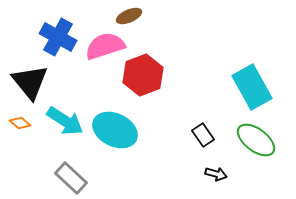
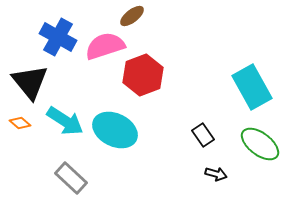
brown ellipse: moved 3 px right; rotated 15 degrees counterclockwise
green ellipse: moved 4 px right, 4 px down
